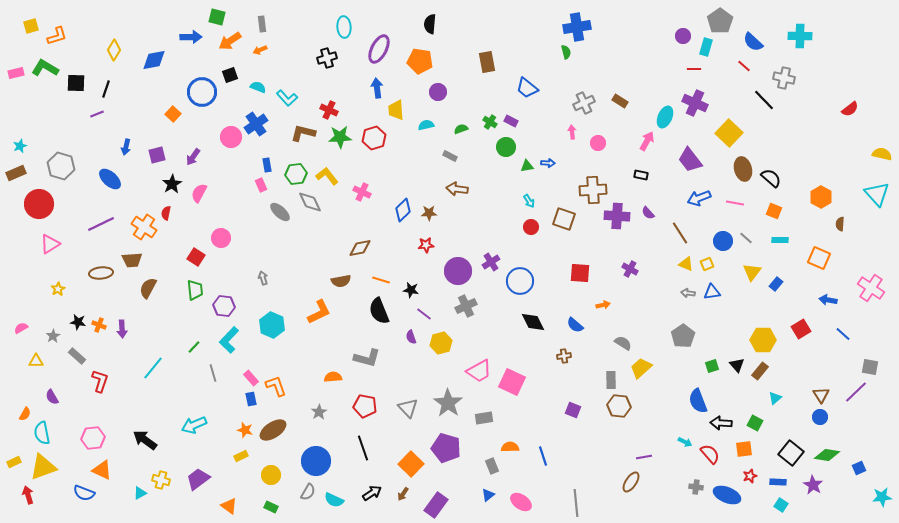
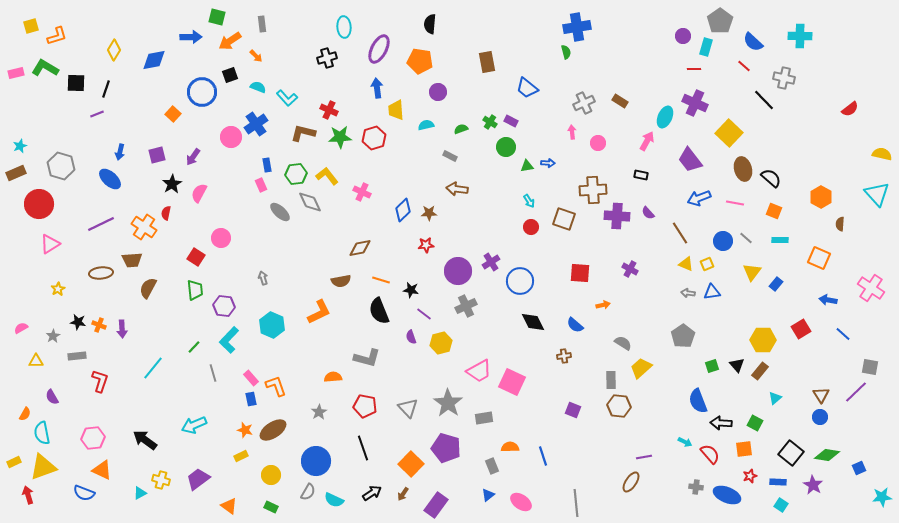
orange arrow at (260, 50): moved 4 px left, 6 px down; rotated 112 degrees counterclockwise
blue arrow at (126, 147): moved 6 px left, 5 px down
gray rectangle at (77, 356): rotated 48 degrees counterclockwise
